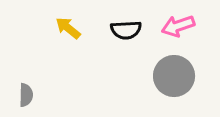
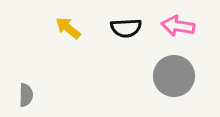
pink arrow: rotated 28 degrees clockwise
black semicircle: moved 2 px up
